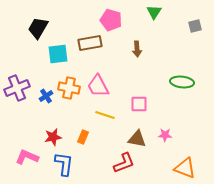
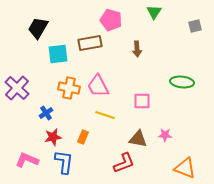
purple cross: rotated 25 degrees counterclockwise
blue cross: moved 17 px down
pink square: moved 3 px right, 3 px up
brown triangle: moved 1 px right
pink L-shape: moved 3 px down
blue L-shape: moved 2 px up
